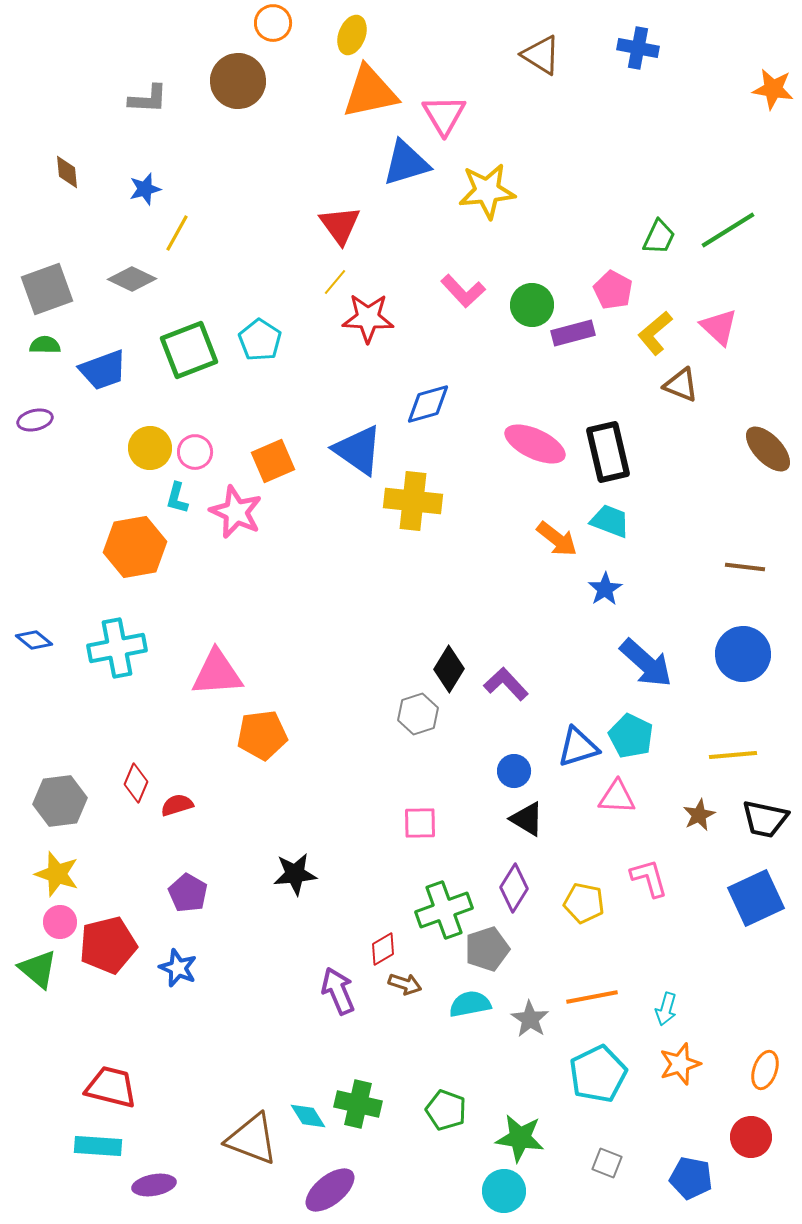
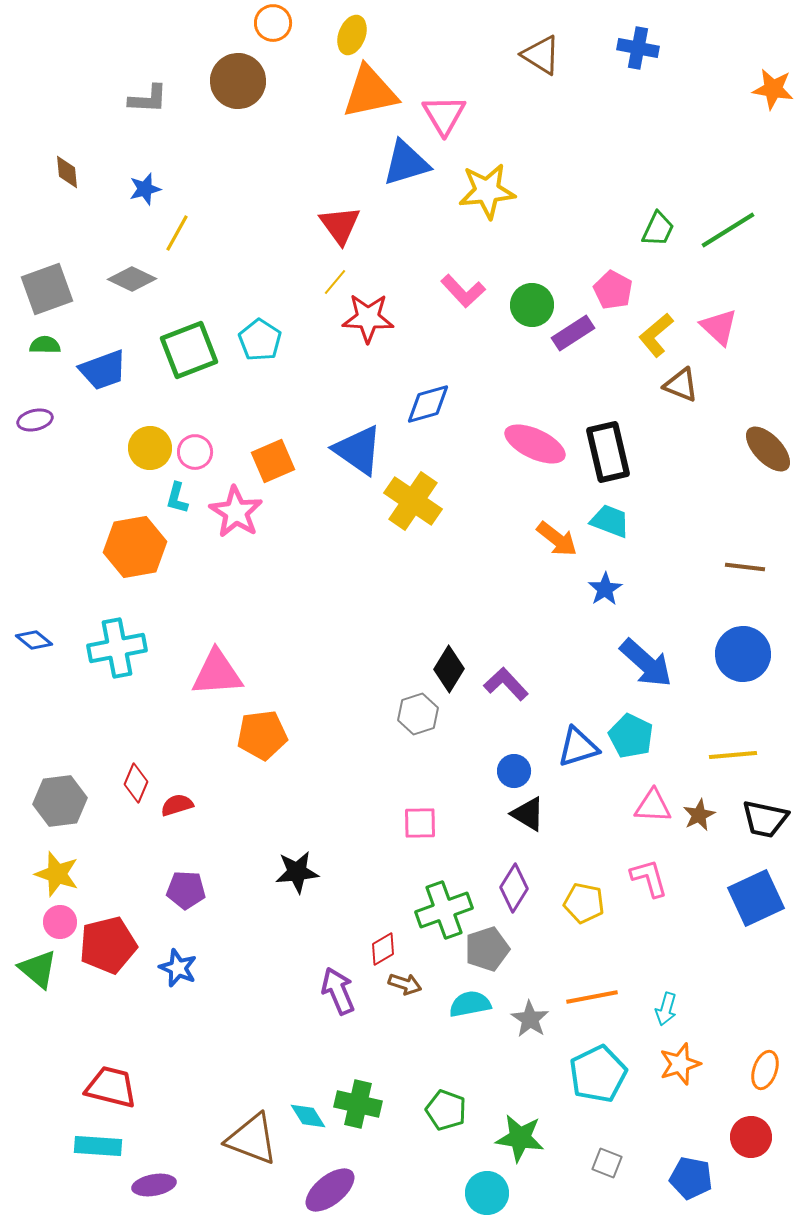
green trapezoid at (659, 237): moved 1 px left, 8 px up
purple rectangle at (573, 333): rotated 18 degrees counterclockwise
yellow L-shape at (655, 333): moved 1 px right, 2 px down
yellow cross at (413, 501): rotated 28 degrees clockwise
pink star at (236, 512): rotated 8 degrees clockwise
pink triangle at (617, 797): moved 36 px right, 9 px down
black triangle at (527, 819): moved 1 px right, 5 px up
black star at (295, 874): moved 2 px right, 2 px up
purple pentagon at (188, 893): moved 2 px left, 3 px up; rotated 27 degrees counterclockwise
cyan circle at (504, 1191): moved 17 px left, 2 px down
